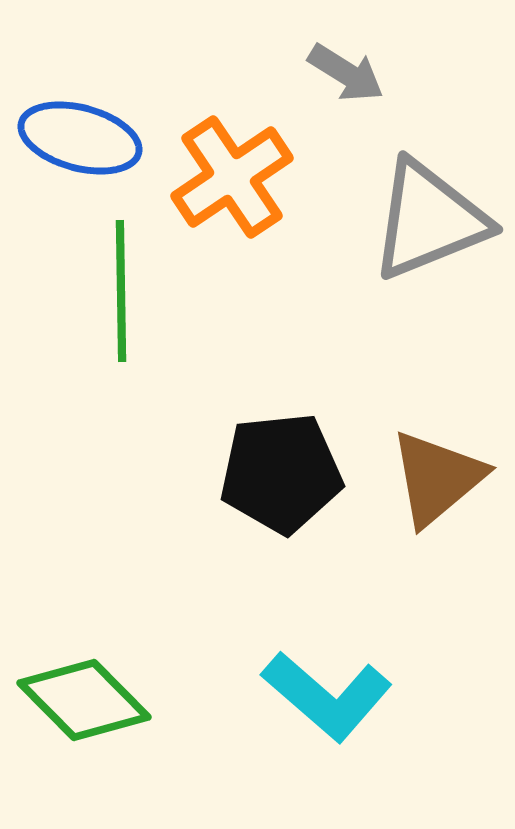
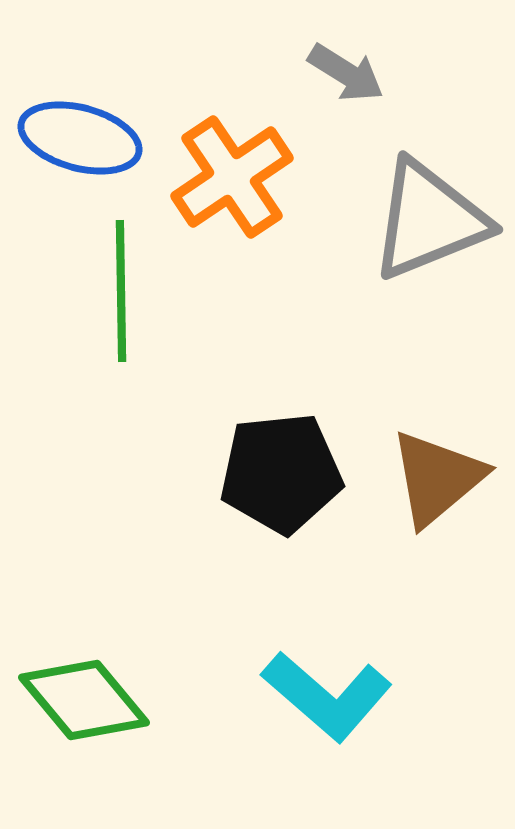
green diamond: rotated 5 degrees clockwise
